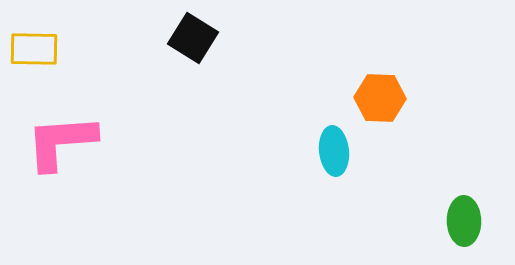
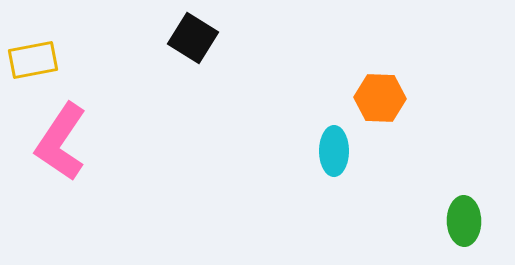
yellow rectangle: moved 1 px left, 11 px down; rotated 12 degrees counterclockwise
pink L-shape: rotated 52 degrees counterclockwise
cyan ellipse: rotated 6 degrees clockwise
